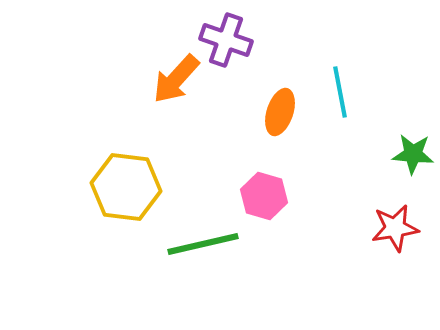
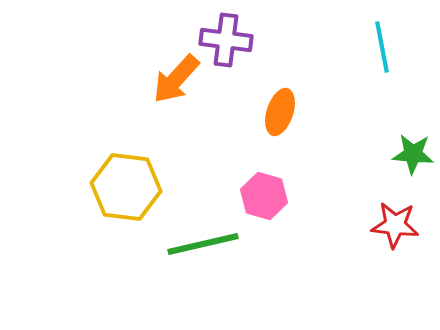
purple cross: rotated 12 degrees counterclockwise
cyan line: moved 42 px right, 45 px up
red star: moved 3 px up; rotated 15 degrees clockwise
